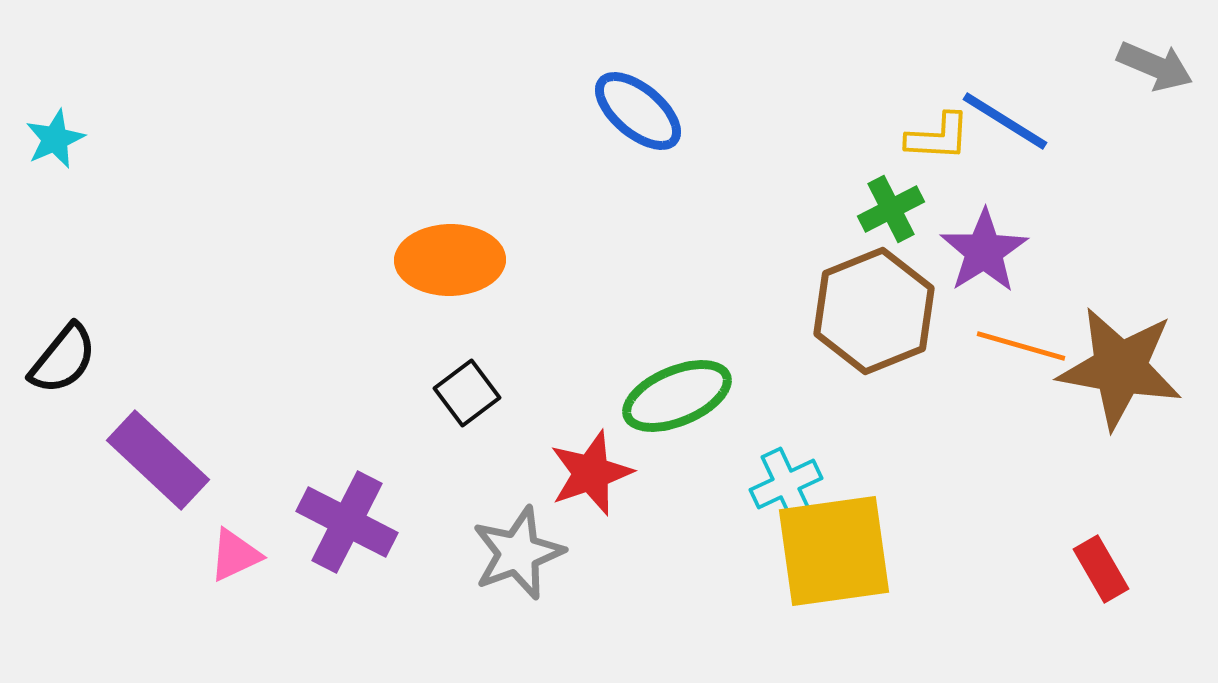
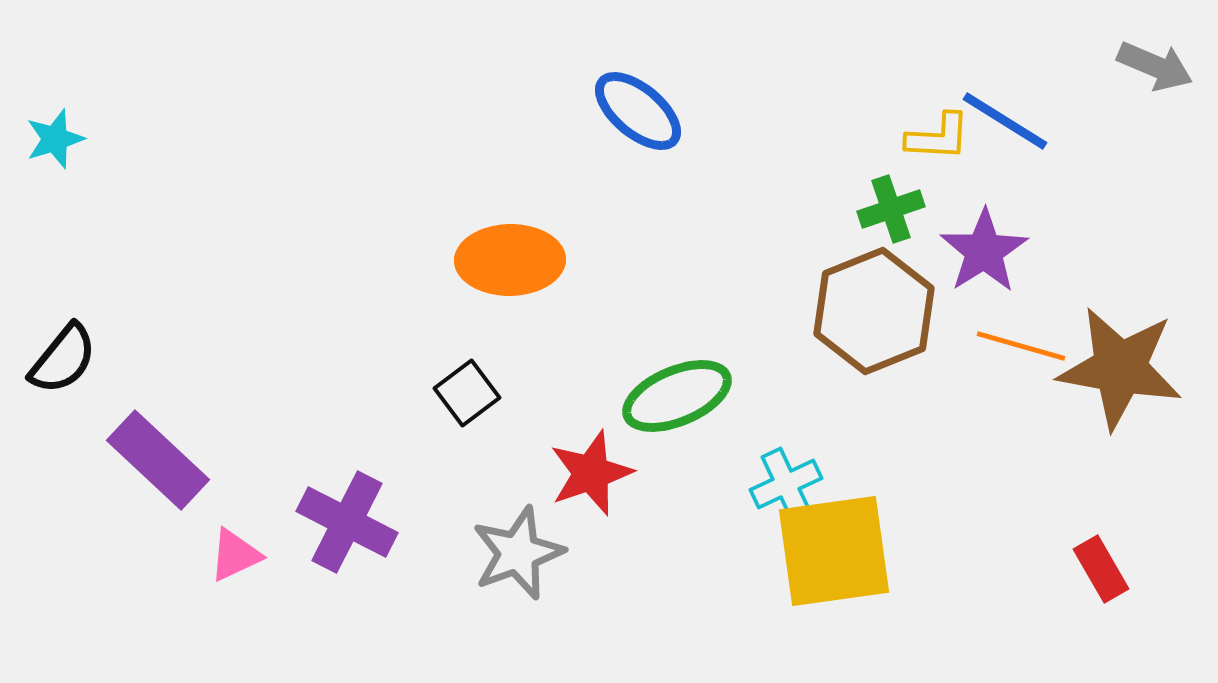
cyan star: rotated 6 degrees clockwise
green cross: rotated 8 degrees clockwise
orange ellipse: moved 60 px right
